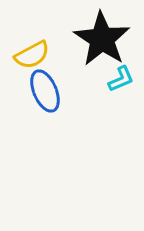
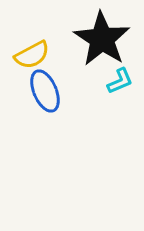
cyan L-shape: moved 1 px left, 2 px down
